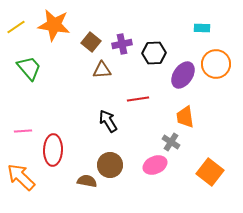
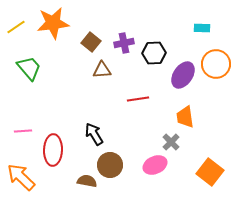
orange star: moved 1 px left, 2 px up; rotated 16 degrees counterclockwise
purple cross: moved 2 px right, 1 px up
black arrow: moved 14 px left, 13 px down
gray cross: rotated 12 degrees clockwise
